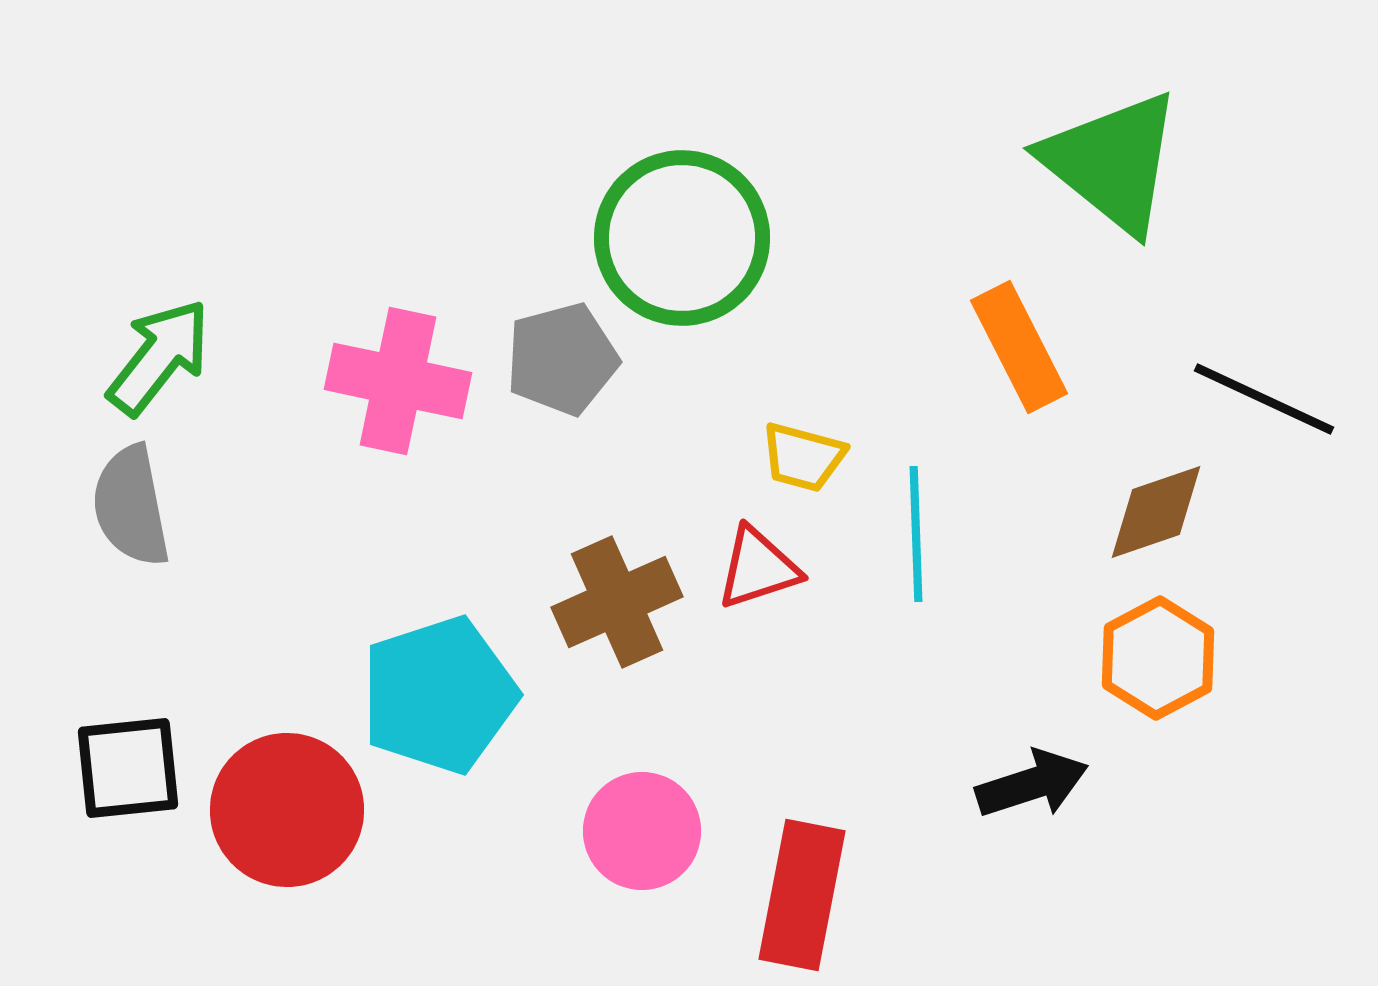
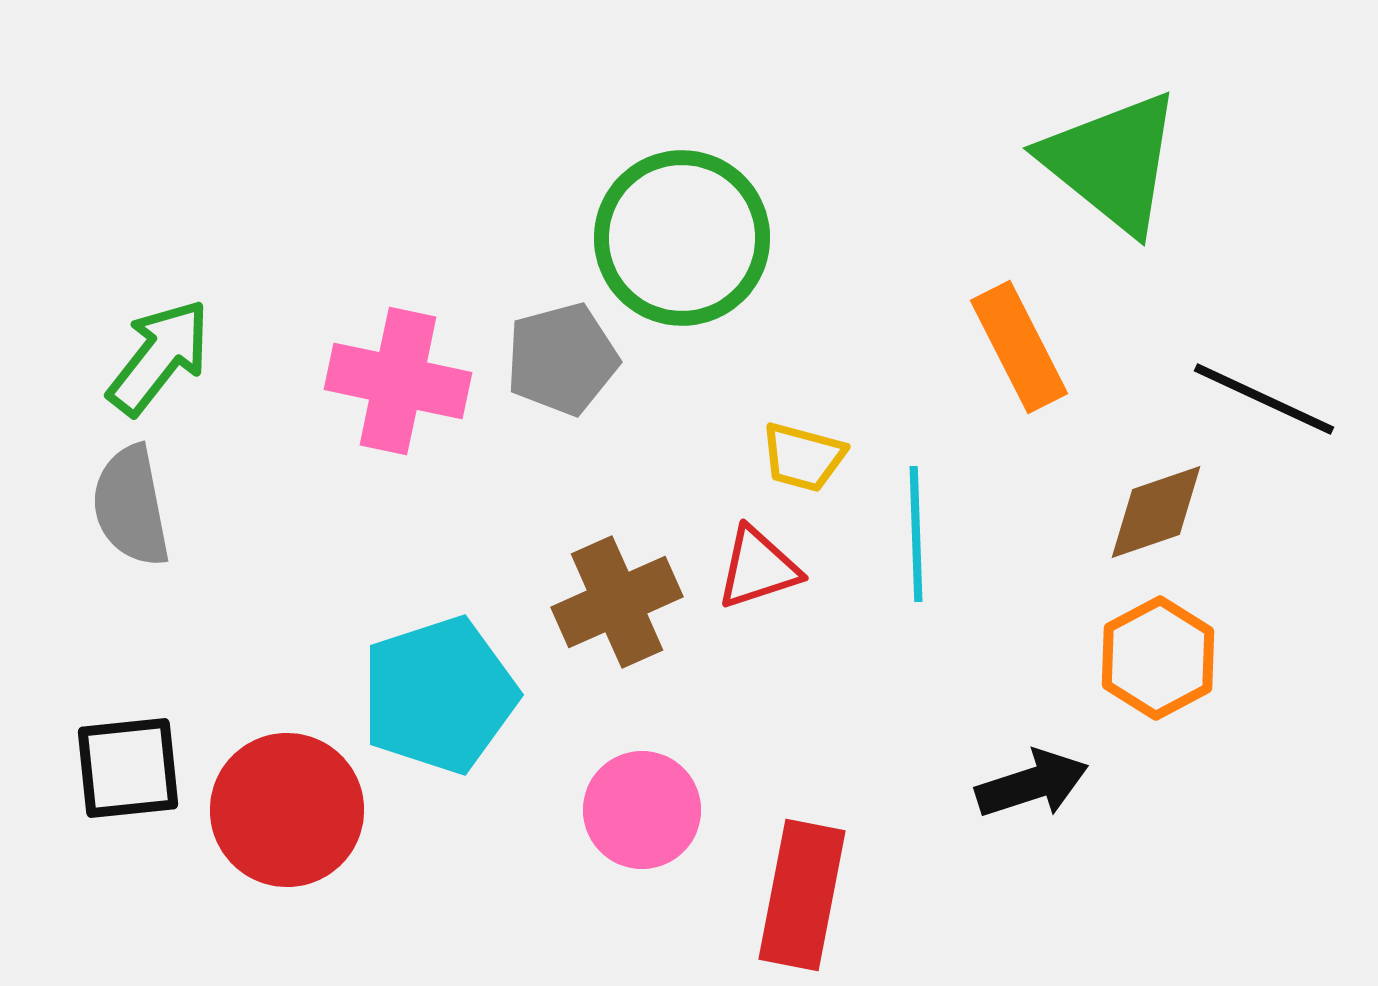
pink circle: moved 21 px up
